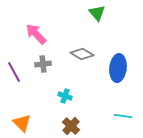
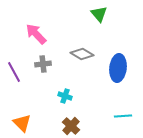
green triangle: moved 2 px right, 1 px down
cyan line: rotated 12 degrees counterclockwise
